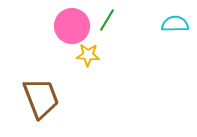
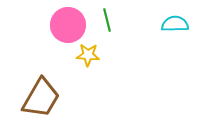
green line: rotated 45 degrees counterclockwise
pink circle: moved 4 px left, 1 px up
brown trapezoid: rotated 51 degrees clockwise
